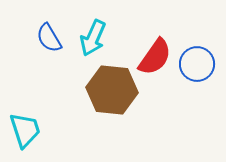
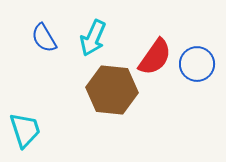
blue semicircle: moved 5 px left
